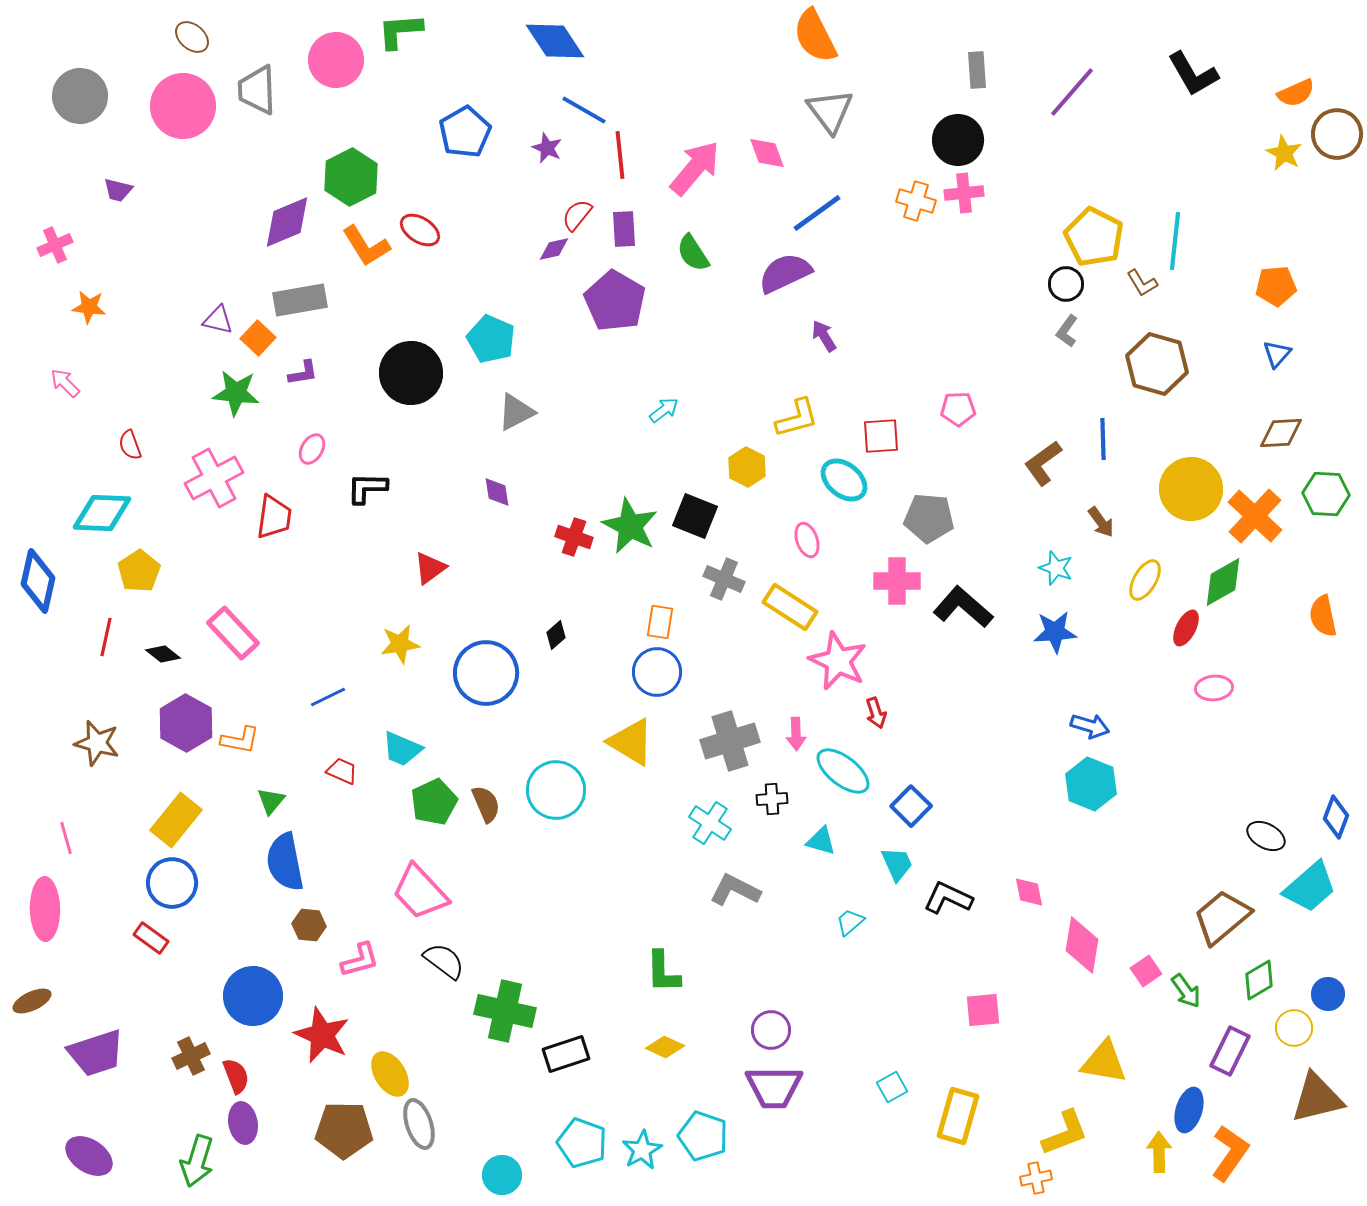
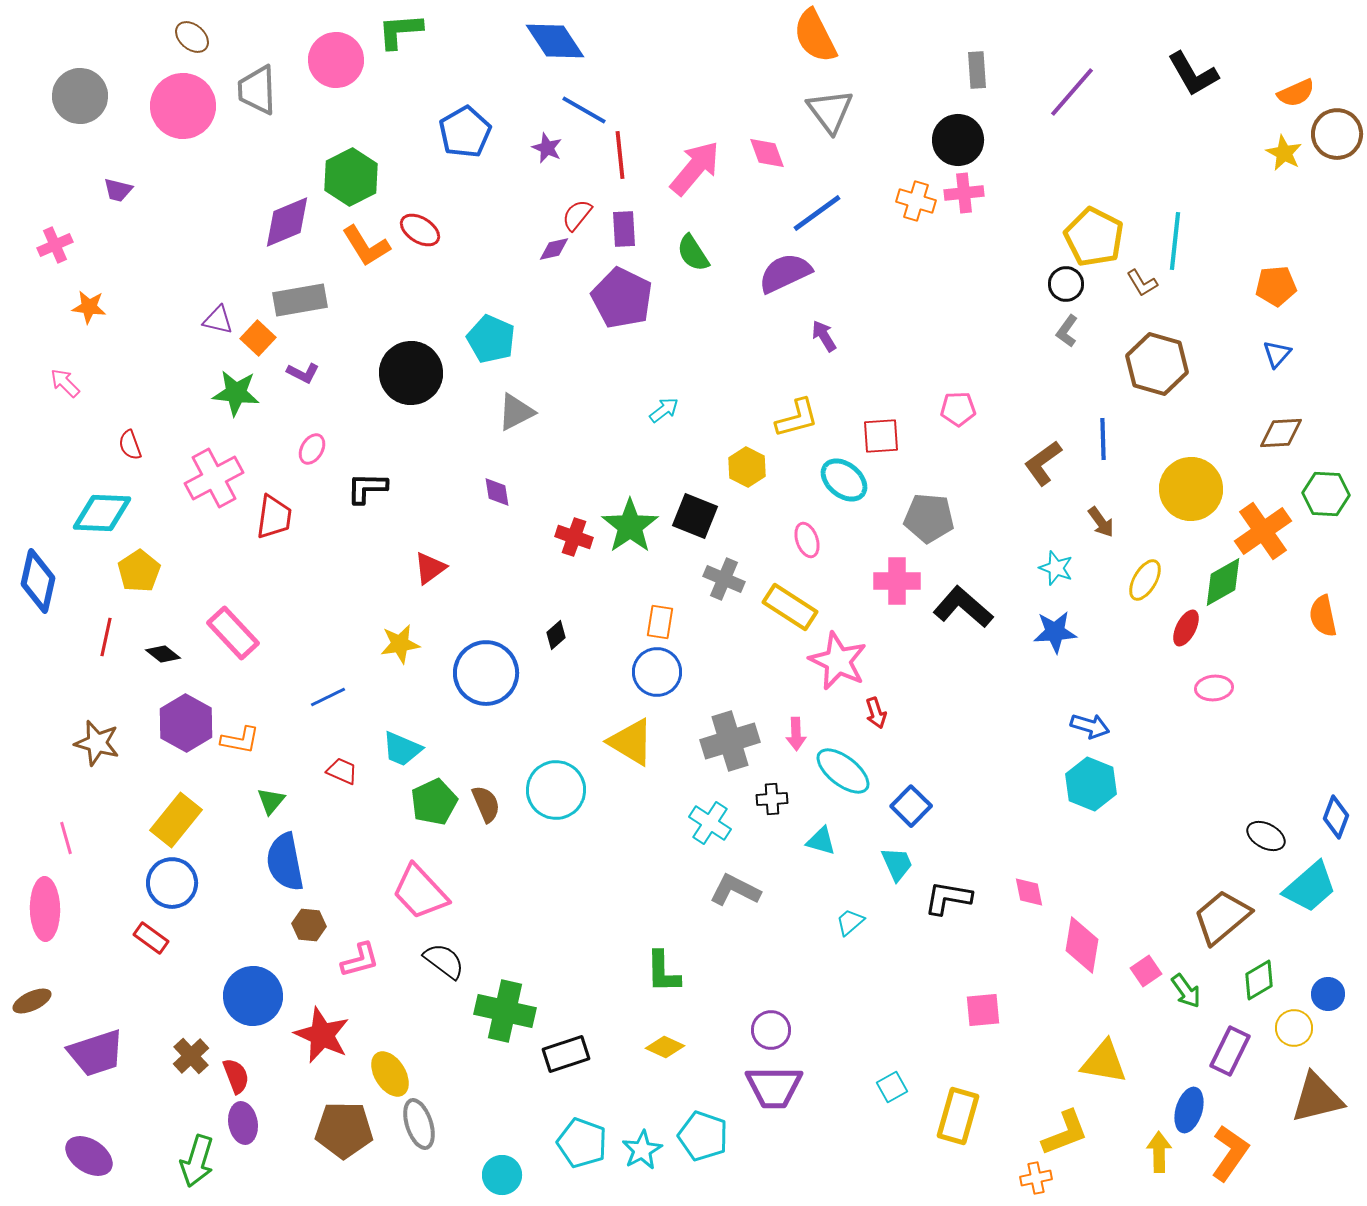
purple pentagon at (615, 301): moved 7 px right, 3 px up; rotated 4 degrees counterclockwise
purple L-shape at (303, 373): rotated 36 degrees clockwise
orange cross at (1255, 516): moved 8 px right, 15 px down; rotated 12 degrees clockwise
green star at (630, 526): rotated 10 degrees clockwise
black L-shape at (948, 898): rotated 15 degrees counterclockwise
brown cross at (191, 1056): rotated 18 degrees counterclockwise
